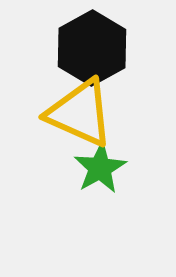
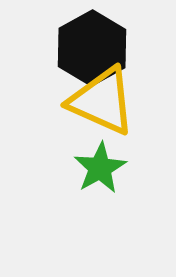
yellow triangle: moved 22 px right, 12 px up
